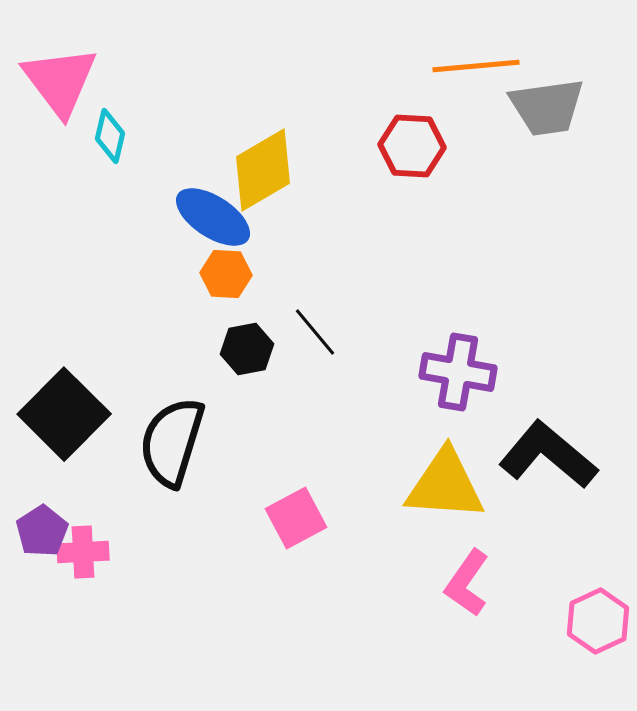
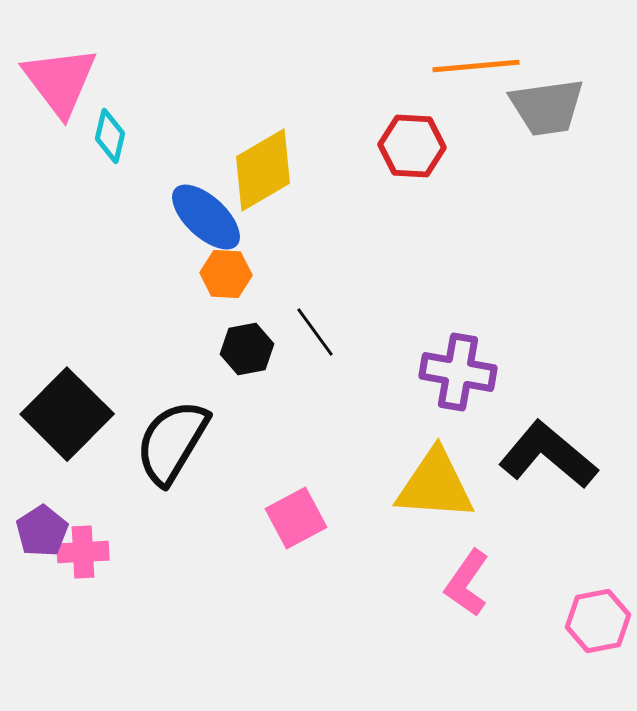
blue ellipse: moved 7 px left; rotated 10 degrees clockwise
black line: rotated 4 degrees clockwise
black square: moved 3 px right
black semicircle: rotated 14 degrees clockwise
yellow triangle: moved 10 px left
pink hexagon: rotated 14 degrees clockwise
